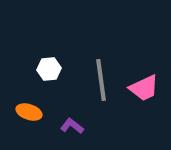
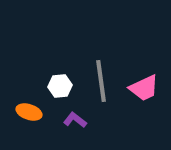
white hexagon: moved 11 px right, 17 px down
gray line: moved 1 px down
purple L-shape: moved 3 px right, 6 px up
